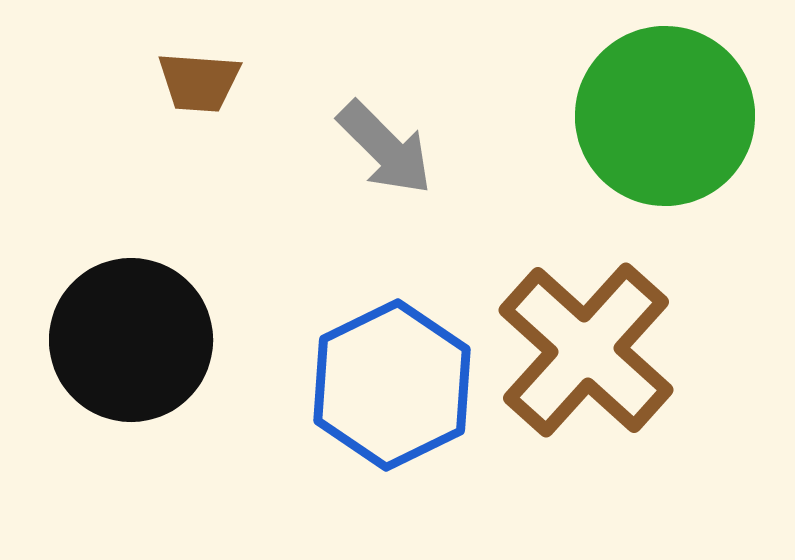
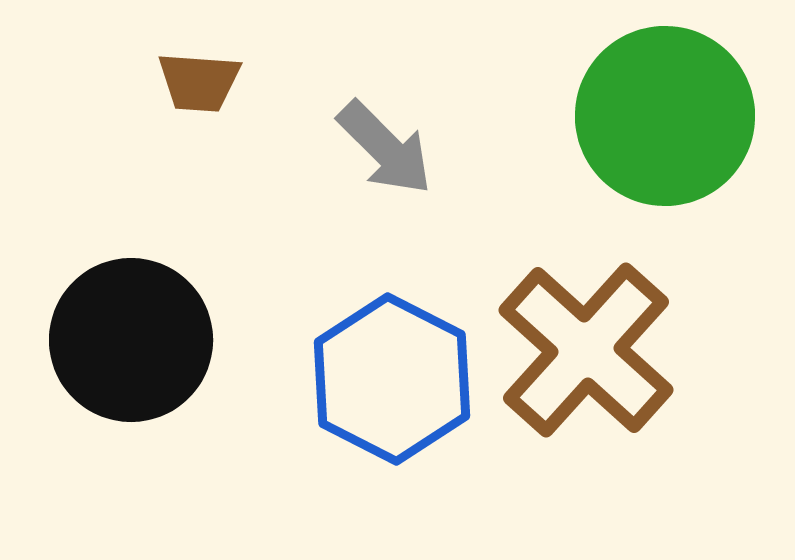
blue hexagon: moved 6 px up; rotated 7 degrees counterclockwise
